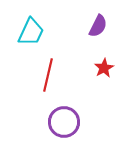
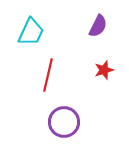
red star: moved 2 px down; rotated 12 degrees clockwise
